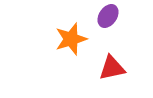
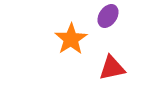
orange star: rotated 16 degrees counterclockwise
